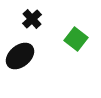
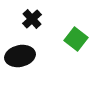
black ellipse: rotated 28 degrees clockwise
